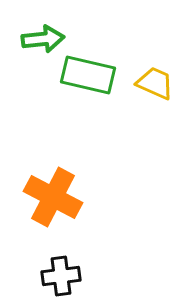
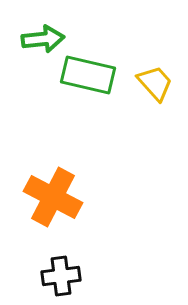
yellow trapezoid: rotated 24 degrees clockwise
